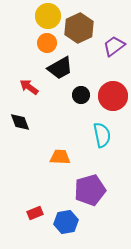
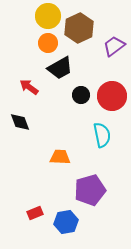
orange circle: moved 1 px right
red circle: moved 1 px left
